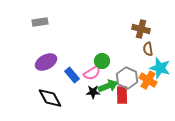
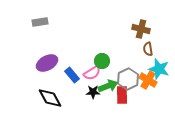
purple ellipse: moved 1 px right, 1 px down
cyan star: moved 1 px left, 1 px down
gray hexagon: moved 1 px right, 1 px down; rotated 10 degrees clockwise
